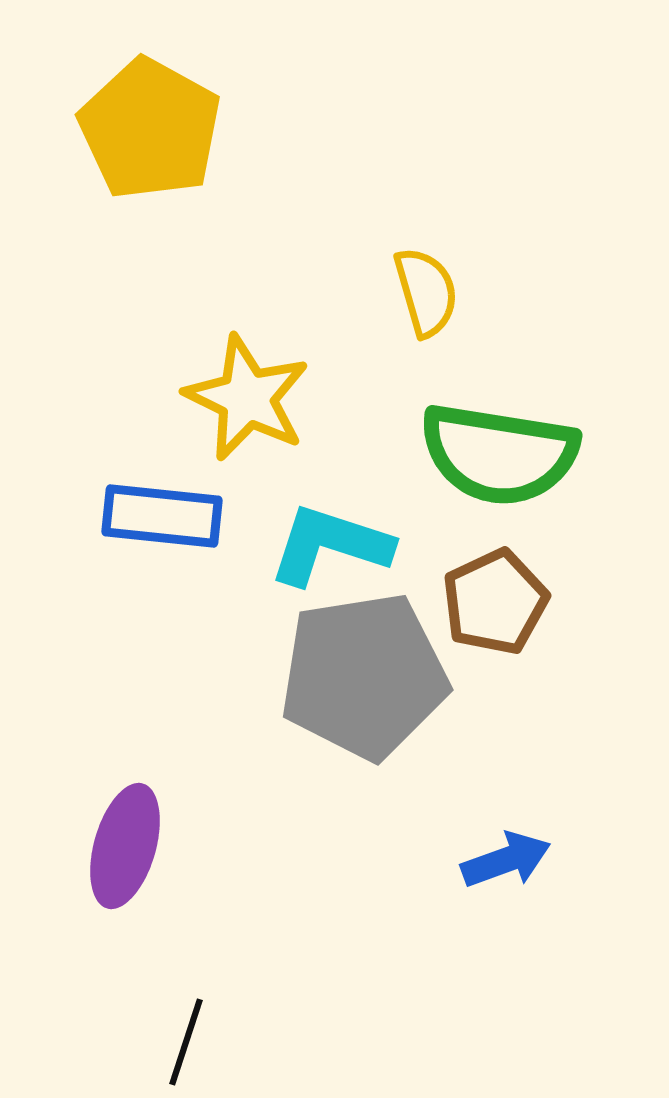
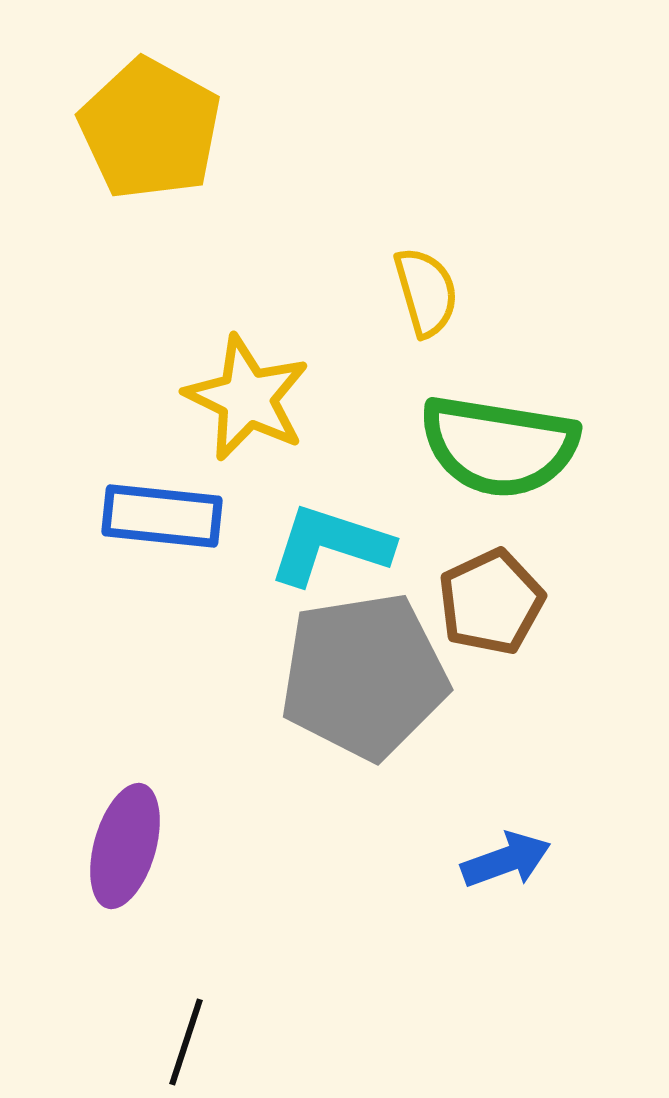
green semicircle: moved 8 px up
brown pentagon: moved 4 px left
